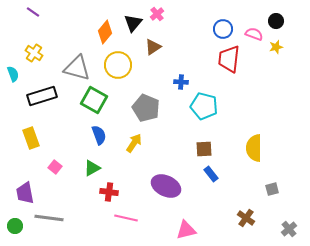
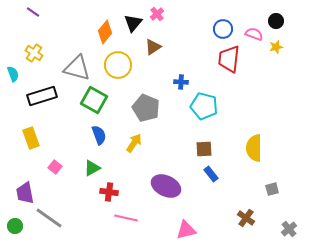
gray line: rotated 28 degrees clockwise
